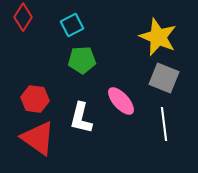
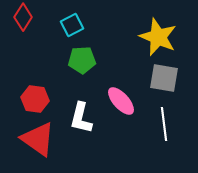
gray square: rotated 12 degrees counterclockwise
red triangle: moved 1 px down
